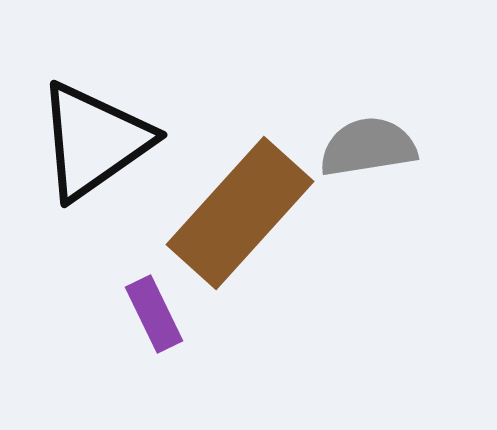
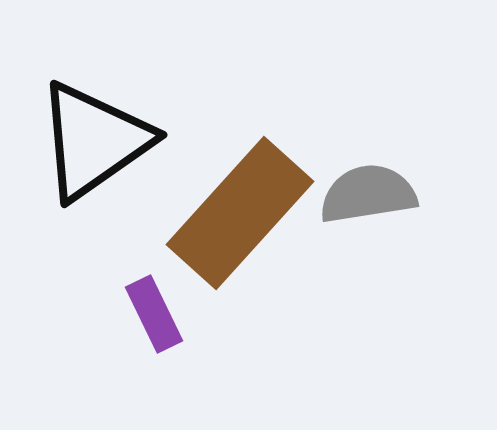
gray semicircle: moved 47 px down
